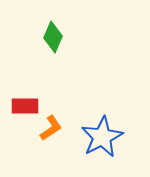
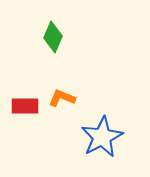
orange L-shape: moved 11 px right, 30 px up; rotated 124 degrees counterclockwise
